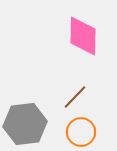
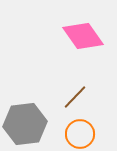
pink diamond: rotated 36 degrees counterclockwise
orange circle: moved 1 px left, 2 px down
